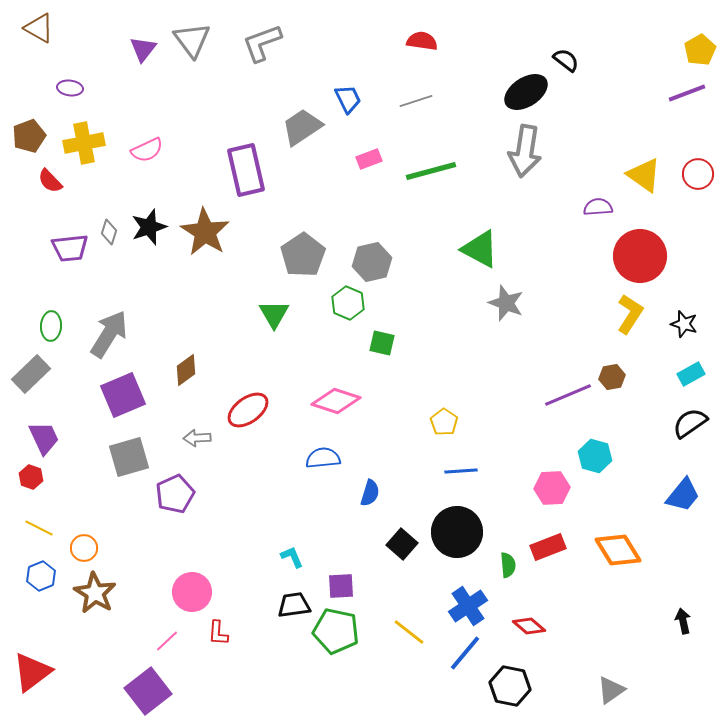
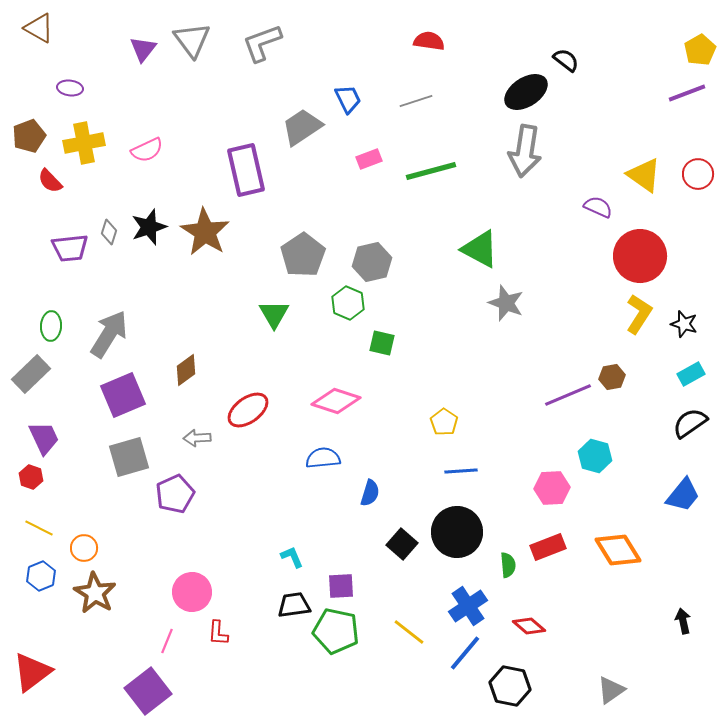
red semicircle at (422, 41): moved 7 px right
purple semicircle at (598, 207): rotated 28 degrees clockwise
yellow L-shape at (630, 314): moved 9 px right
pink line at (167, 641): rotated 25 degrees counterclockwise
